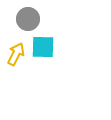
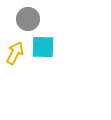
yellow arrow: moved 1 px left, 1 px up
